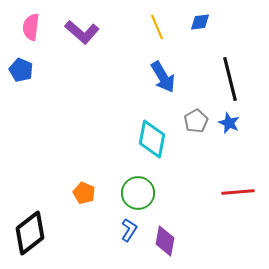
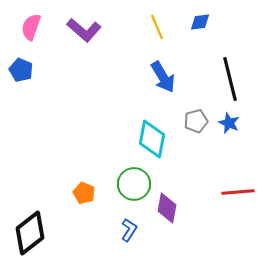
pink semicircle: rotated 12 degrees clockwise
purple L-shape: moved 2 px right, 2 px up
gray pentagon: rotated 15 degrees clockwise
green circle: moved 4 px left, 9 px up
purple diamond: moved 2 px right, 33 px up
